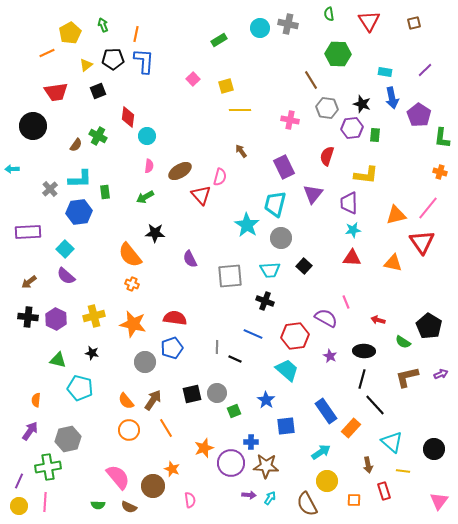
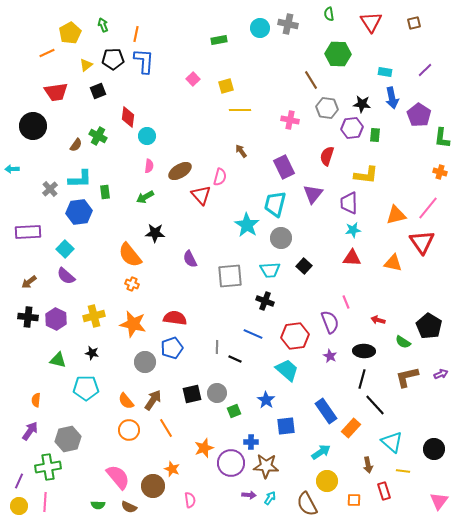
red triangle at (369, 21): moved 2 px right, 1 px down
green rectangle at (219, 40): rotated 21 degrees clockwise
black star at (362, 104): rotated 12 degrees counterclockwise
purple semicircle at (326, 318): moved 4 px right, 4 px down; rotated 40 degrees clockwise
cyan pentagon at (80, 388): moved 6 px right; rotated 15 degrees counterclockwise
